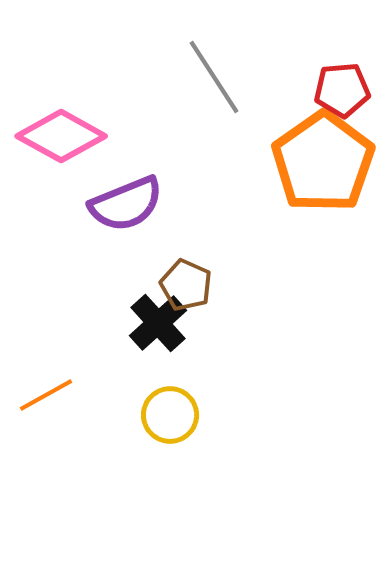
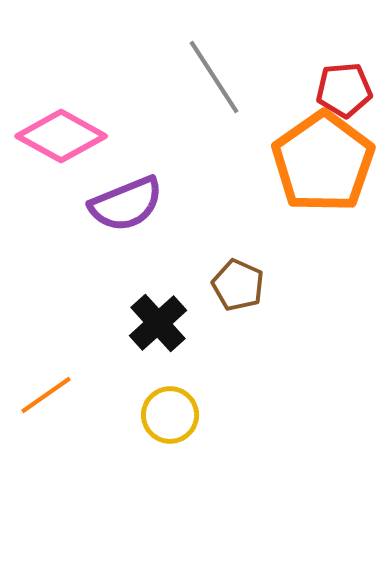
red pentagon: moved 2 px right
brown pentagon: moved 52 px right
orange line: rotated 6 degrees counterclockwise
